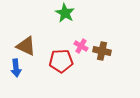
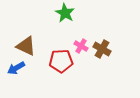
brown cross: moved 2 px up; rotated 18 degrees clockwise
blue arrow: rotated 66 degrees clockwise
